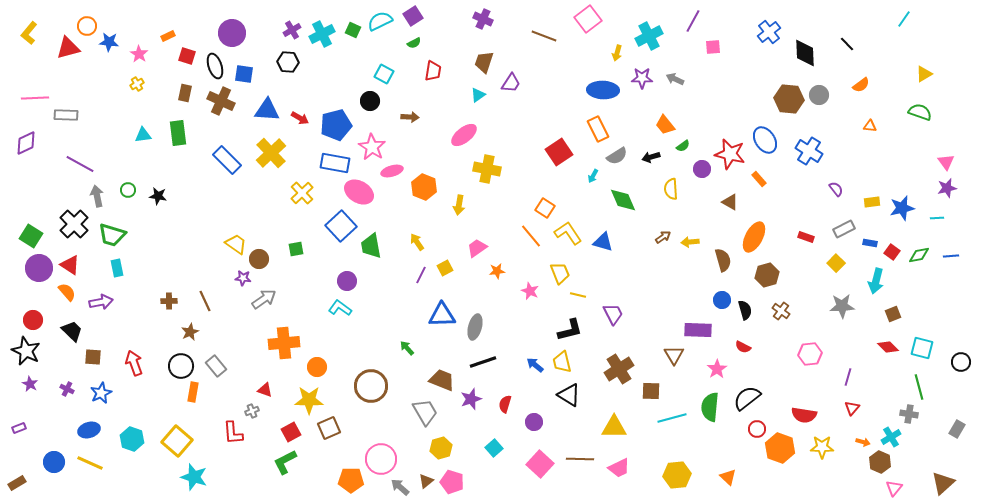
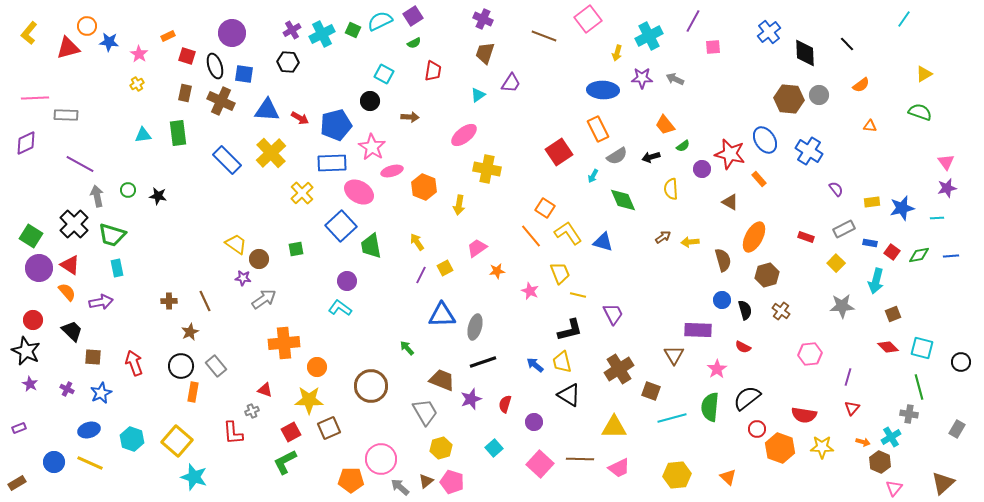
brown trapezoid at (484, 62): moved 1 px right, 9 px up
blue rectangle at (335, 163): moved 3 px left; rotated 12 degrees counterclockwise
brown square at (651, 391): rotated 18 degrees clockwise
